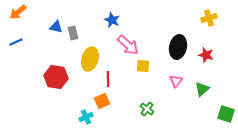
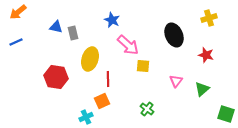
black ellipse: moved 4 px left, 12 px up; rotated 35 degrees counterclockwise
